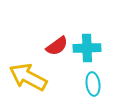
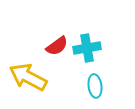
cyan cross: rotated 8 degrees counterclockwise
cyan ellipse: moved 2 px right, 2 px down
